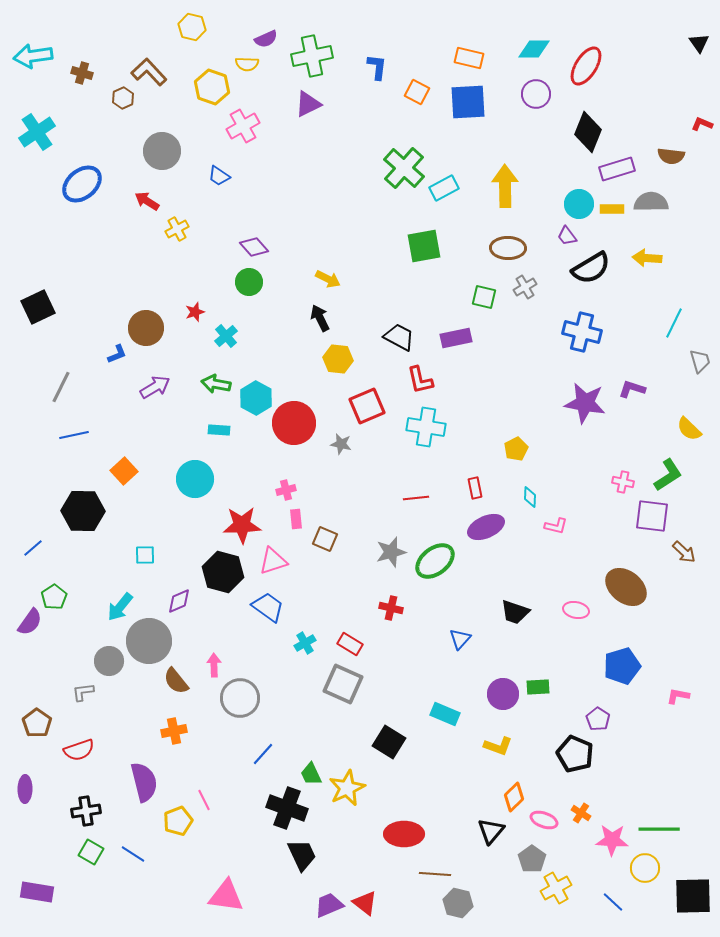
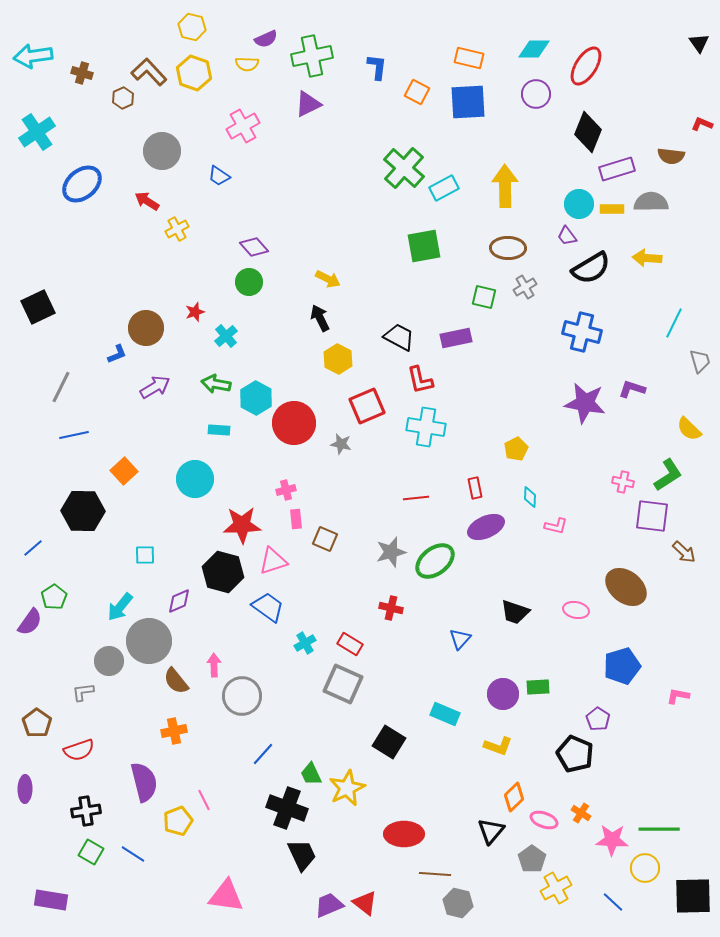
yellow hexagon at (212, 87): moved 18 px left, 14 px up
yellow hexagon at (338, 359): rotated 20 degrees clockwise
gray circle at (240, 698): moved 2 px right, 2 px up
purple rectangle at (37, 892): moved 14 px right, 8 px down
